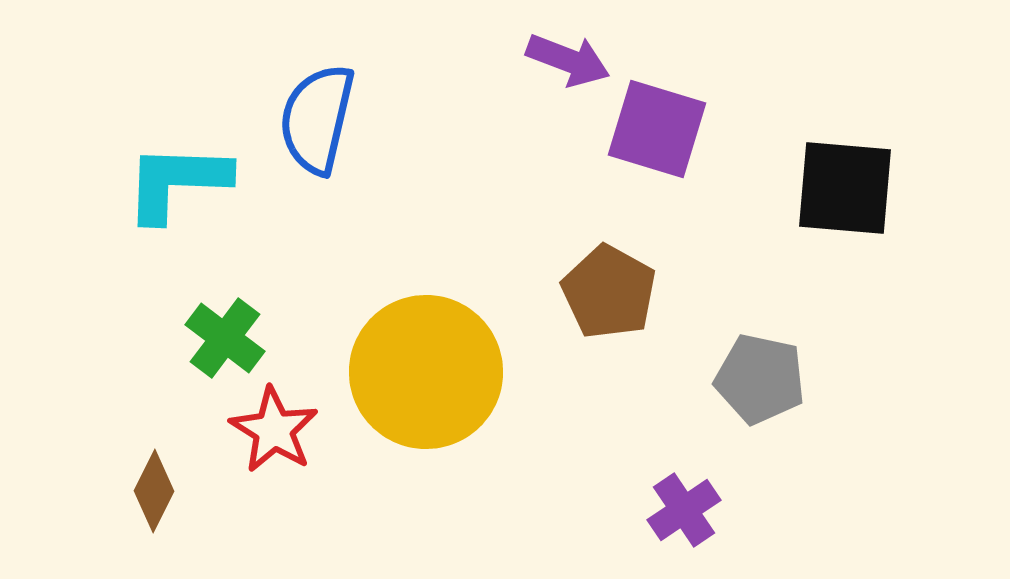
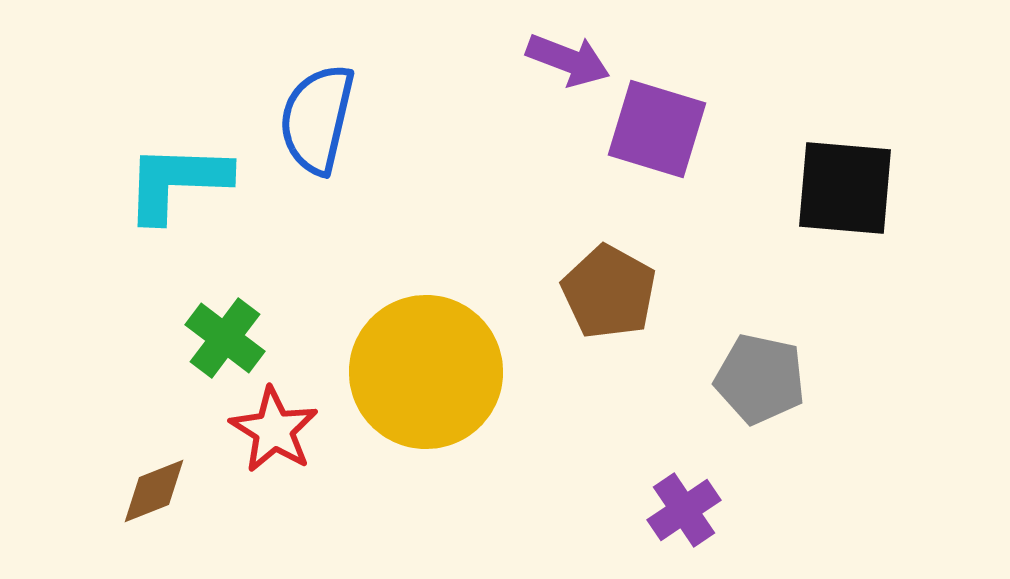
brown diamond: rotated 42 degrees clockwise
